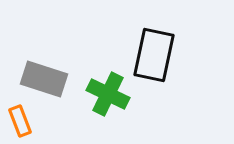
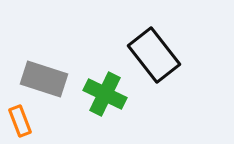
black rectangle: rotated 50 degrees counterclockwise
green cross: moved 3 px left
